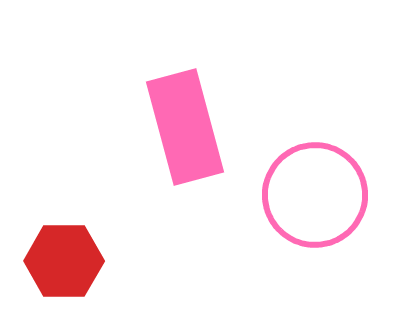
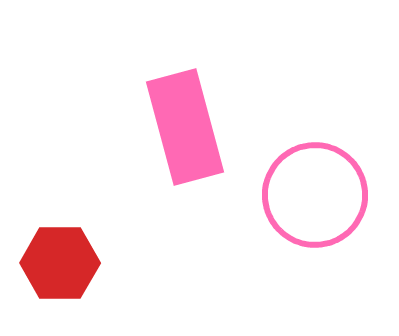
red hexagon: moved 4 px left, 2 px down
